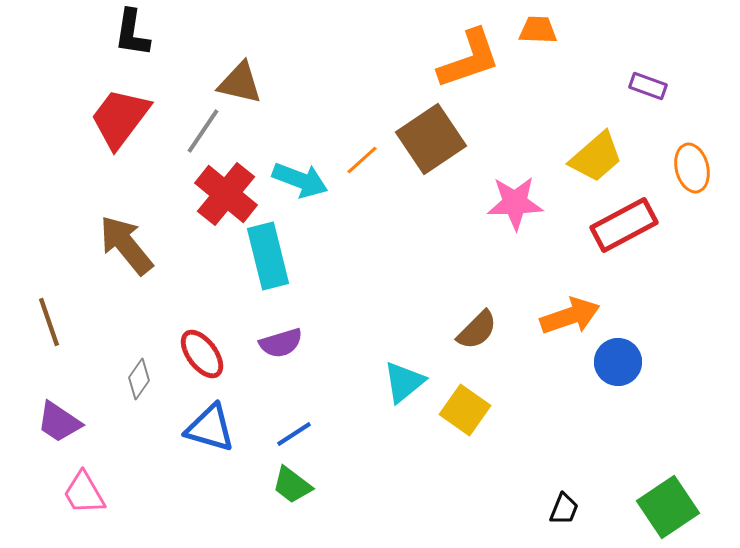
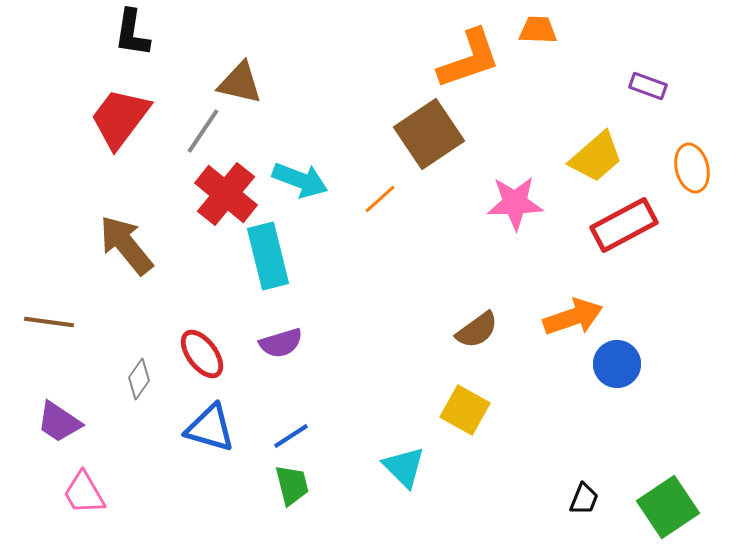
brown square: moved 2 px left, 5 px up
orange line: moved 18 px right, 39 px down
orange arrow: moved 3 px right, 1 px down
brown line: rotated 63 degrees counterclockwise
brown semicircle: rotated 9 degrees clockwise
blue circle: moved 1 px left, 2 px down
cyan triangle: moved 85 px down; rotated 36 degrees counterclockwise
yellow square: rotated 6 degrees counterclockwise
blue line: moved 3 px left, 2 px down
green trapezoid: rotated 141 degrees counterclockwise
black trapezoid: moved 20 px right, 10 px up
